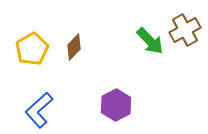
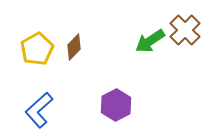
brown cross: rotated 16 degrees counterclockwise
green arrow: rotated 100 degrees clockwise
yellow pentagon: moved 5 px right
